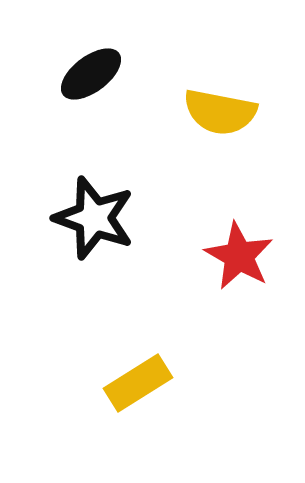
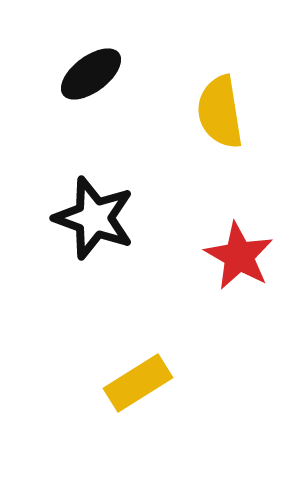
yellow semicircle: rotated 70 degrees clockwise
